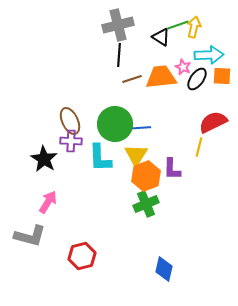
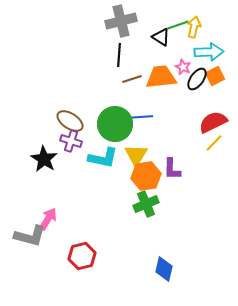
gray cross: moved 3 px right, 4 px up
cyan arrow: moved 3 px up
orange square: moved 7 px left; rotated 30 degrees counterclockwise
brown ellipse: rotated 32 degrees counterclockwise
blue line: moved 2 px right, 11 px up
purple cross: rotated 15 degrees clockwise
yellow line: moved 15 px right, 4 px up; rotated 30 degrees clockwise
cyan L-shape: moved 3 px right; rotated 76 degrees counterclockwise
orange hexagon: rotated 12 degrees clockwise
pink arrow: moved 17 px down
